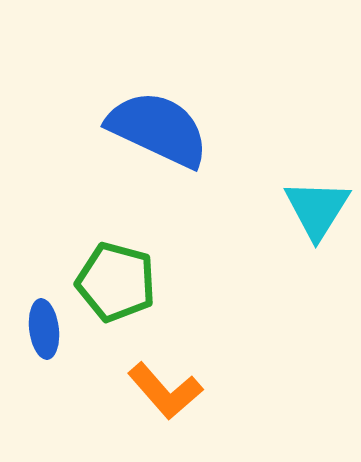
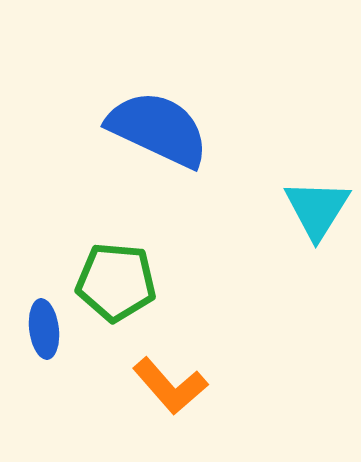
green pentagon: rotated 10 degrees counterclockwise
orange L-shape: moved 5 px right, 5 px up
